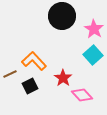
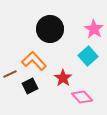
black circle: moved 12 px left, 13 px down
cyan square: moved 5 px left, 1 px down
pink diamond: moved 2 px down
